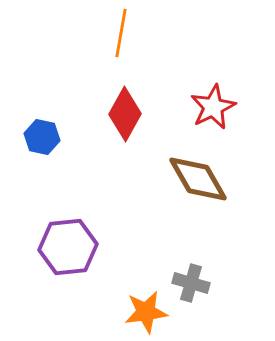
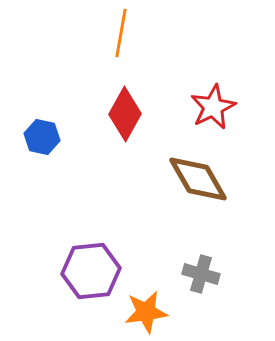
purple hexagon: moved 23 px right, 24 px down
gray cross: moved 10 px right, 9 px up
